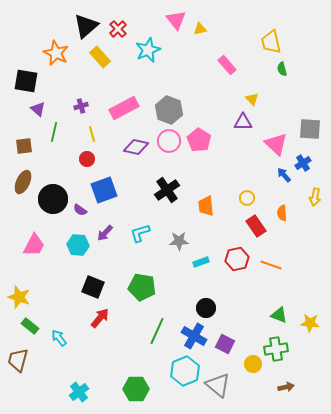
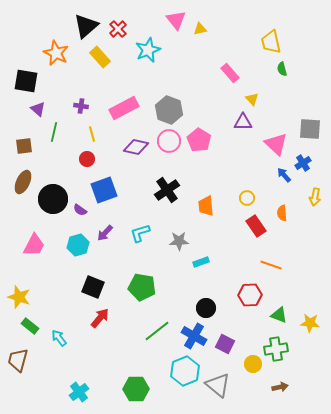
pink rectangle at (227, 65): moved 3 px right, 8 px down
purple cross at (81, 106): rotated 24 degrees clockwise
cyan hexagon at (78, 245): rotated 20 degrees counterclockwise
red hexagon at (237, 259): moved 13 px right, 36 px down; rotated 10 degrees clockwise
green line at (157, 331): rotated 28 degrees clockwise
brown arrow at (286, 387): moved 6 px left
